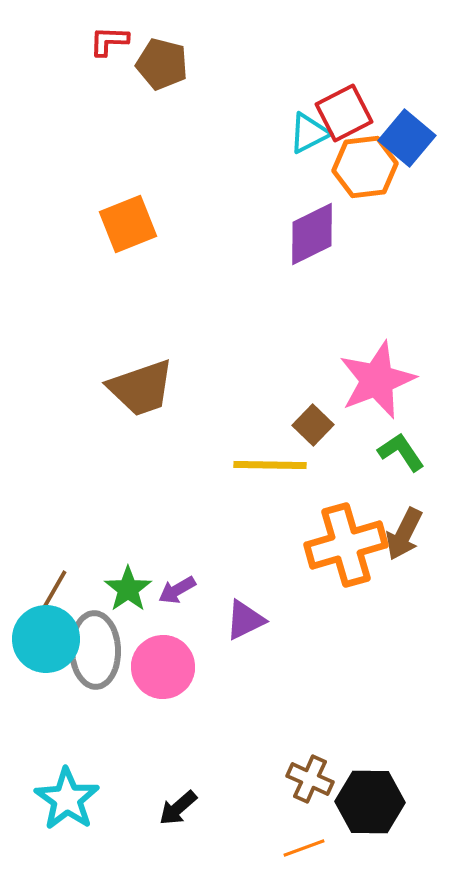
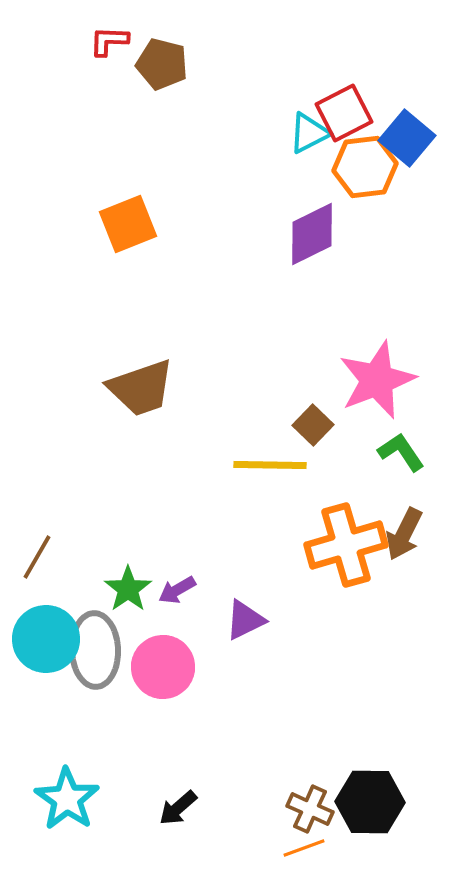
brown line: moved 16 px left, 35 px up
brown cross: moved 30 px down
